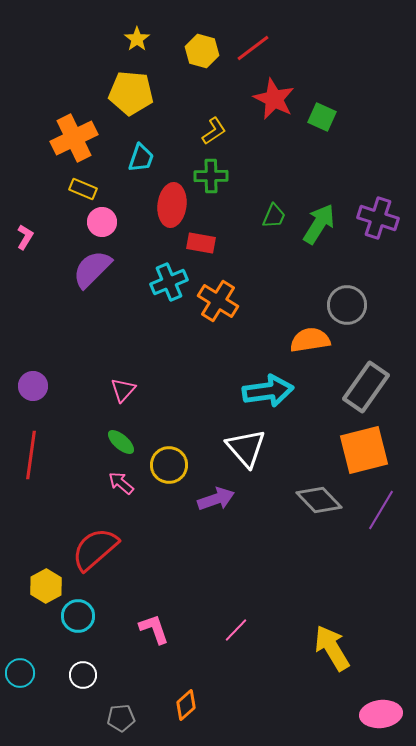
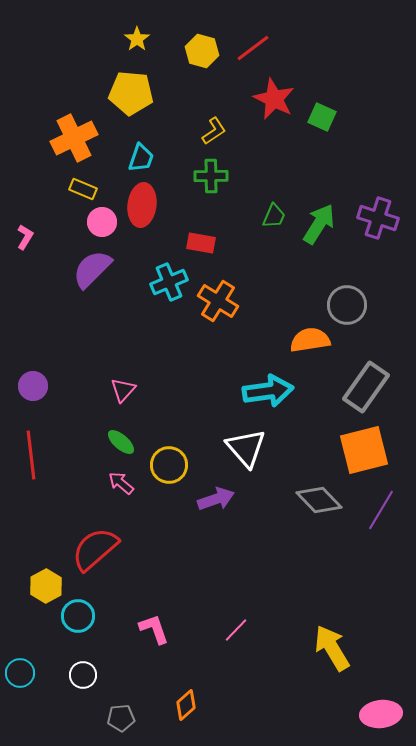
red ellipse at (172, 205): moved 30 px left
red line at (31, 455): rotated 15 degrees counterclockwise
